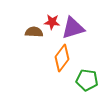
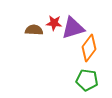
red star: moved 2 px right, 1 px down
brown semicircle: moved 2 px up
orange diamond: moved 27 px right, 10 px up
